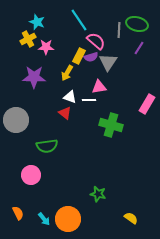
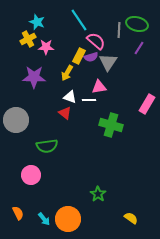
green star: rotated 21 degrees clockwise
